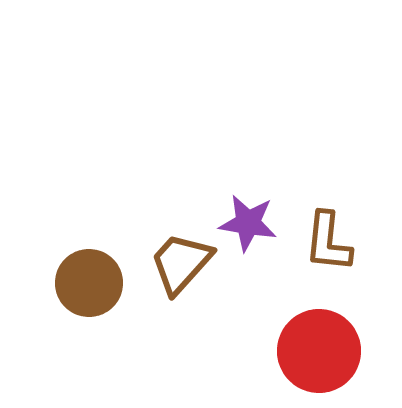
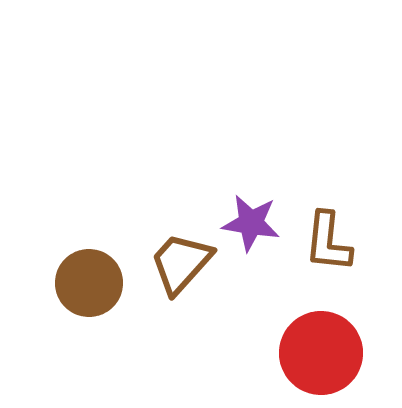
purple star: moved 3 px right
red circle: moved 2 px right, 2 px down
